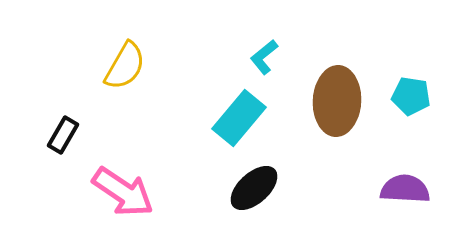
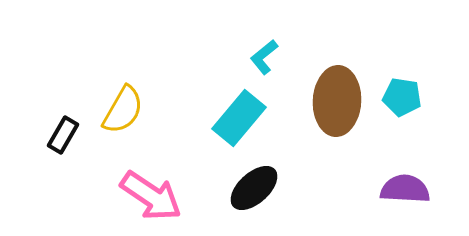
yellow semicircle: moved 2 px left, 44 px down
cyan pentagon: moved 9 px left, 1 px down
pink arrow: moved 28 px right, 4 px down
